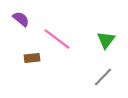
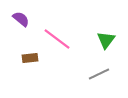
brown rectangle: moved 2 px left
gray line: moved 4 px left, 3 px up; rotated 20 degrees clockwise
